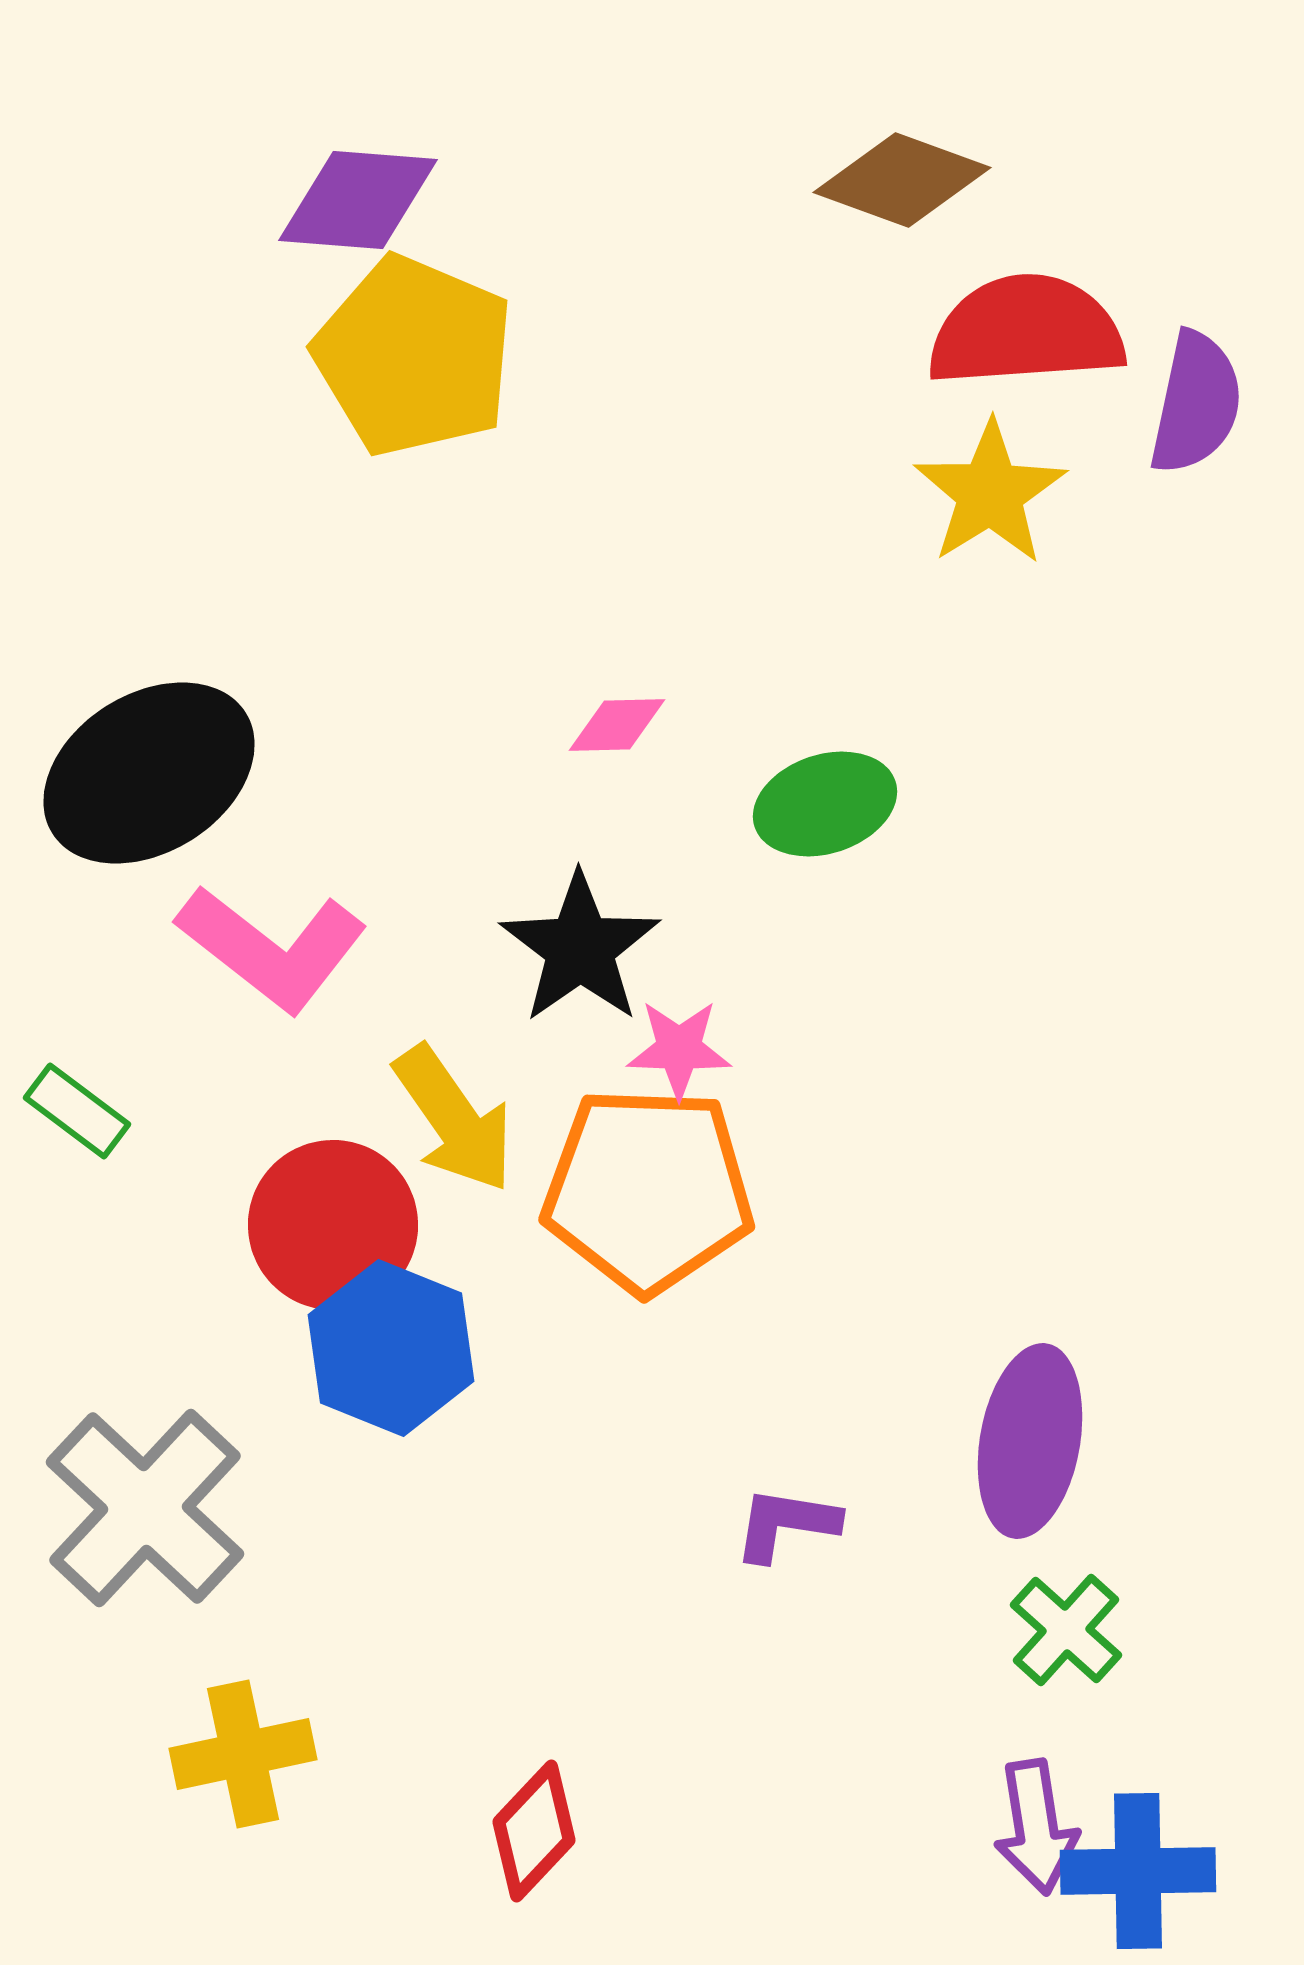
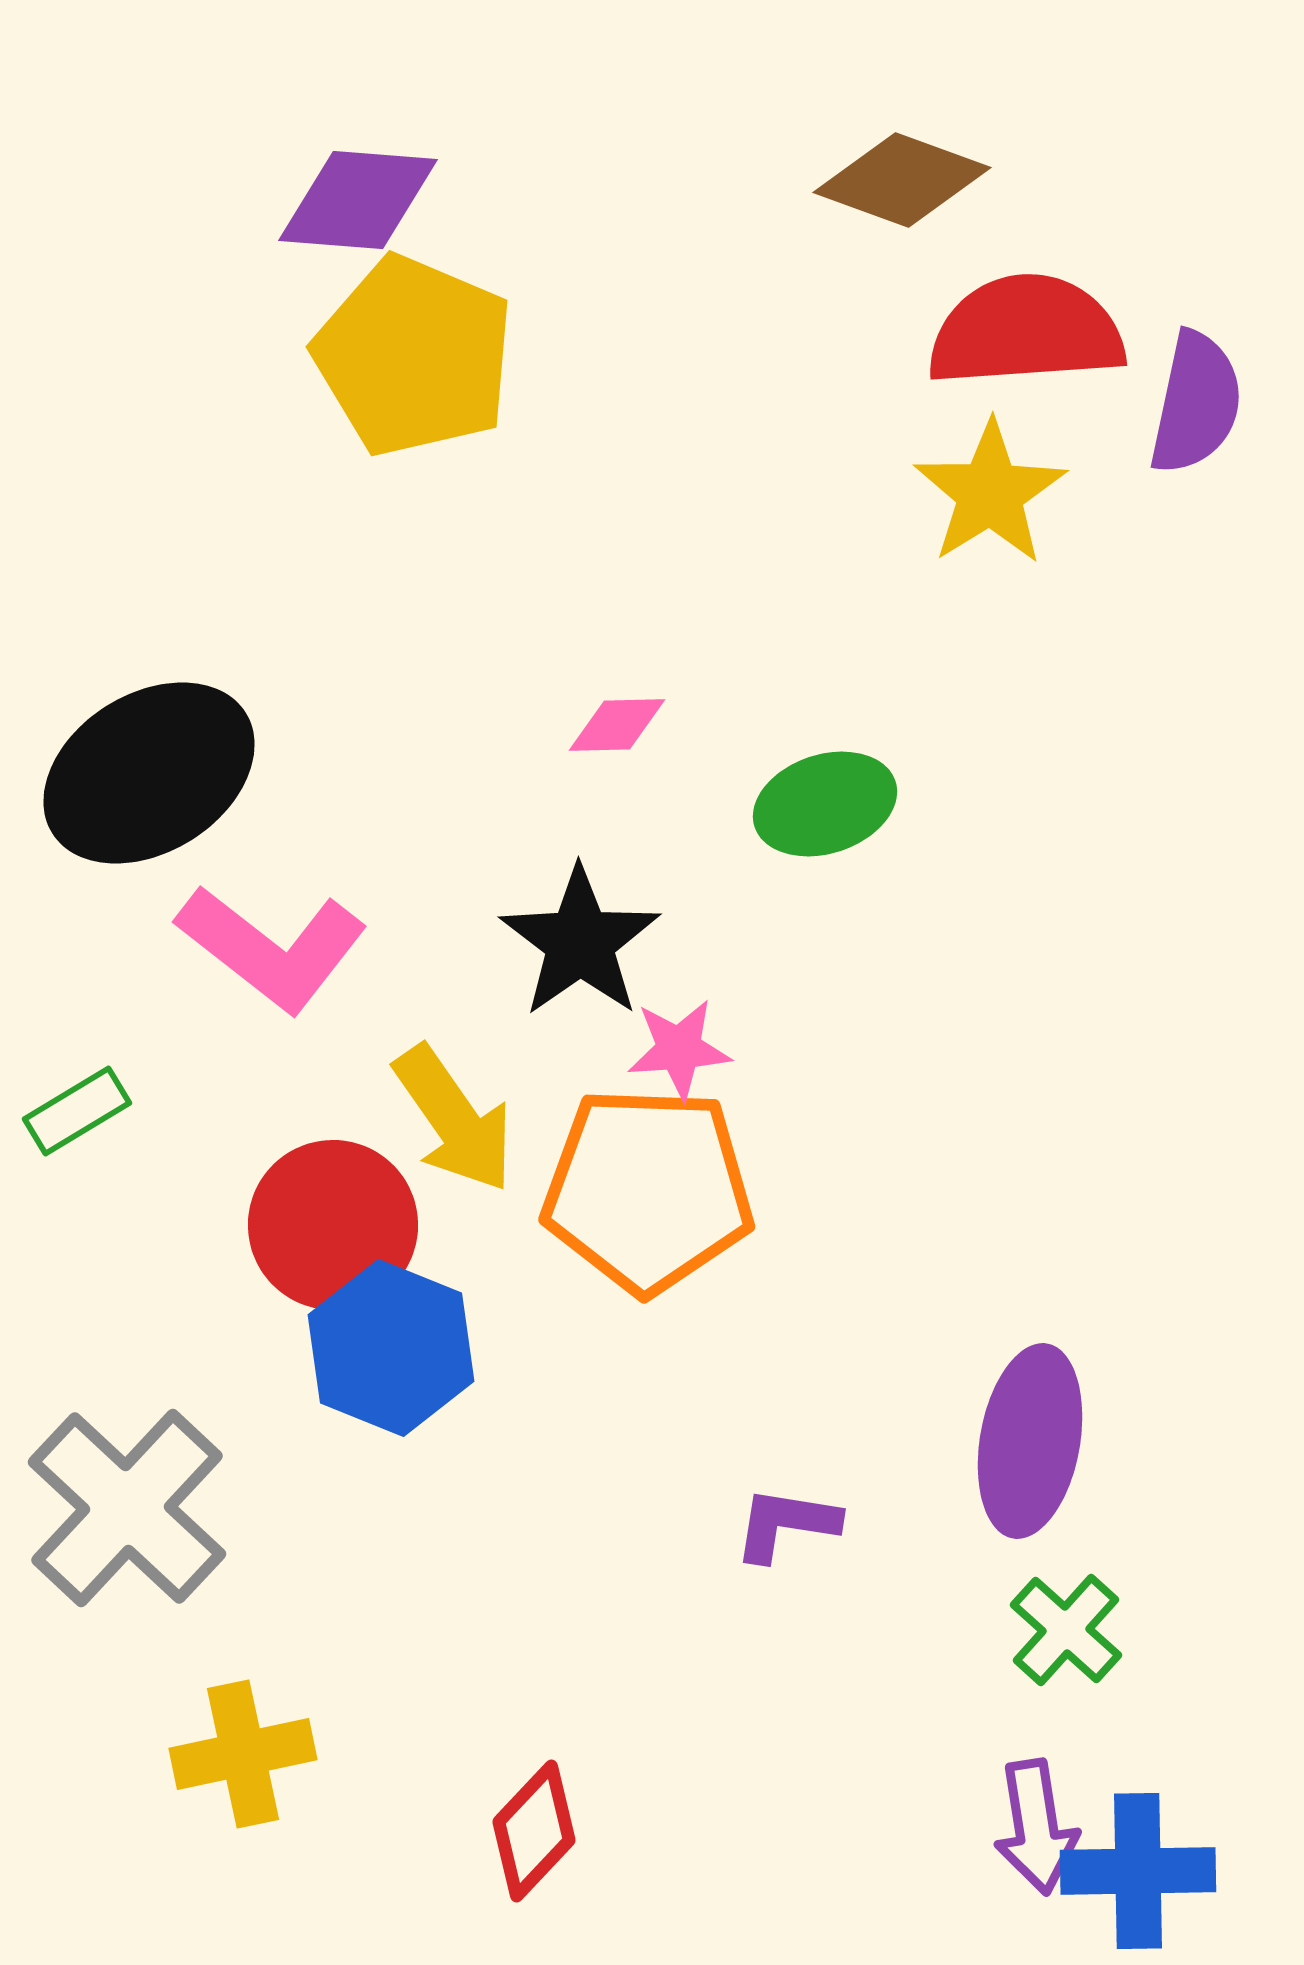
black star: moved 6 px up
pink star: rotated 6 degrees counterclockwise
green rectangle: rotated 68 degrees counterclockwise
gray cross: moved 18 px left
